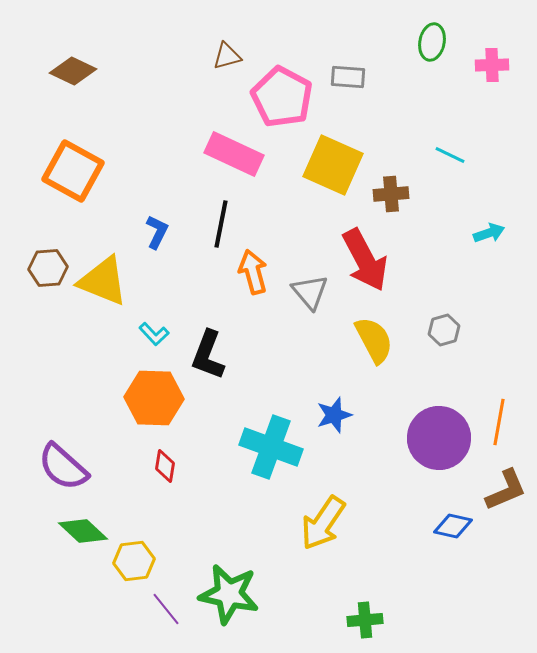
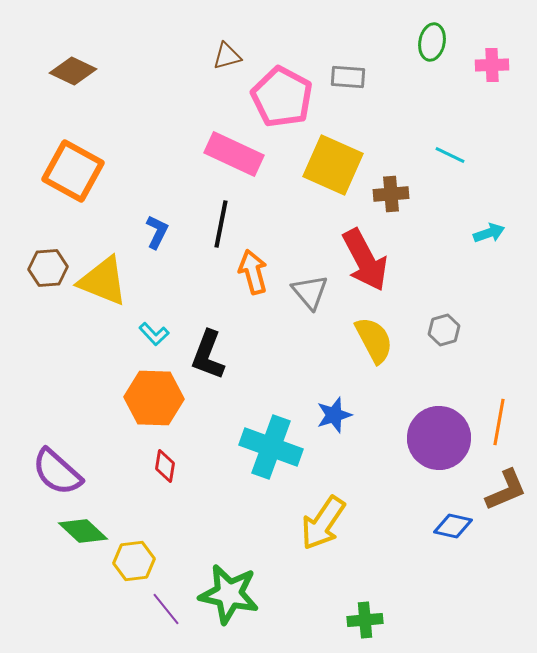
purple semicircle: moved 6 px left, 5 px down
